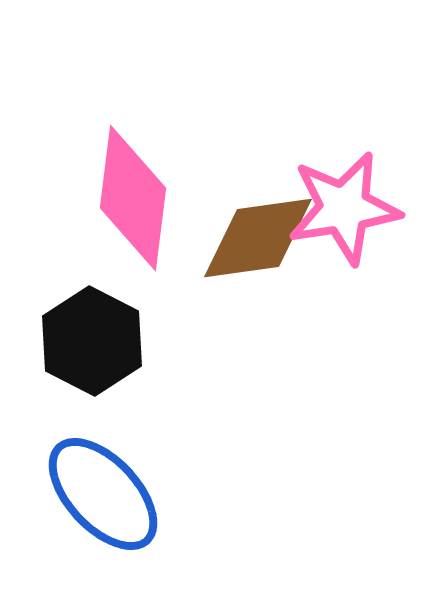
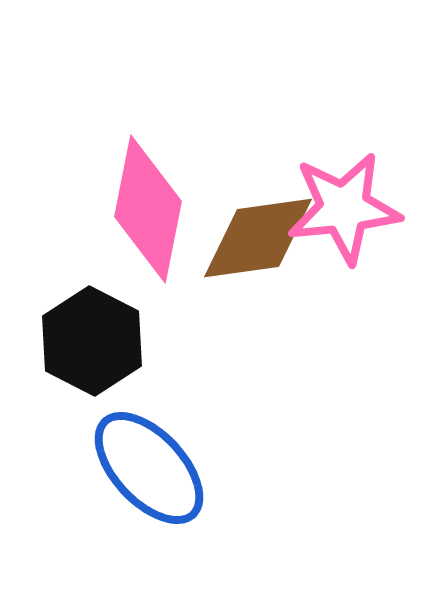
pink diamond: moved 15 px right, 11 px down; rotated 4 degrees clockwise
pink star: rotated 3 degrees clockwise
blue ellipse: moved 46 px right, 26 px up
